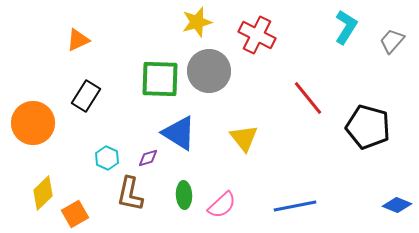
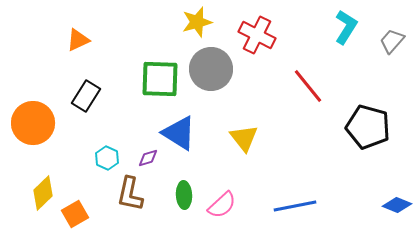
gray circle: moved 2 px right, 2 px up
red line: moved 12 px up
